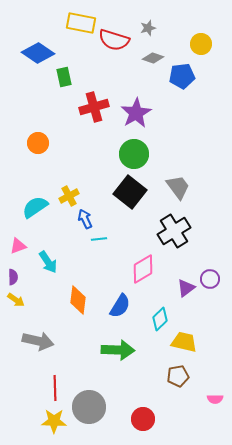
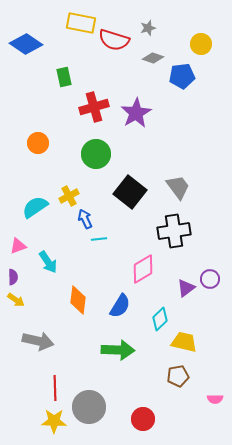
blue diamond: moved 12 px left, 9 px up
green circle: moved 38 px left
black cross: rotated 24 degrees clockwise
